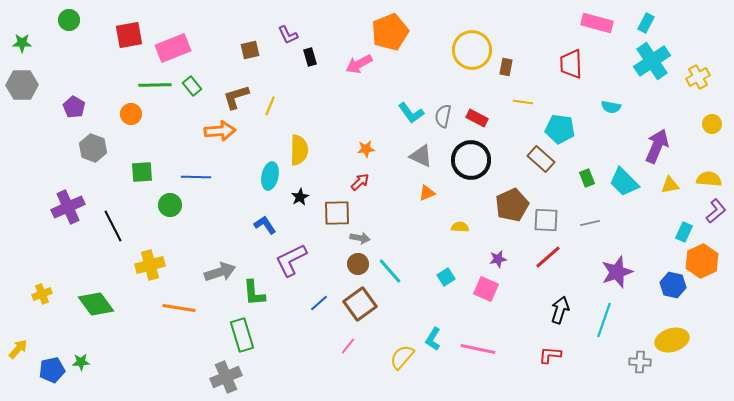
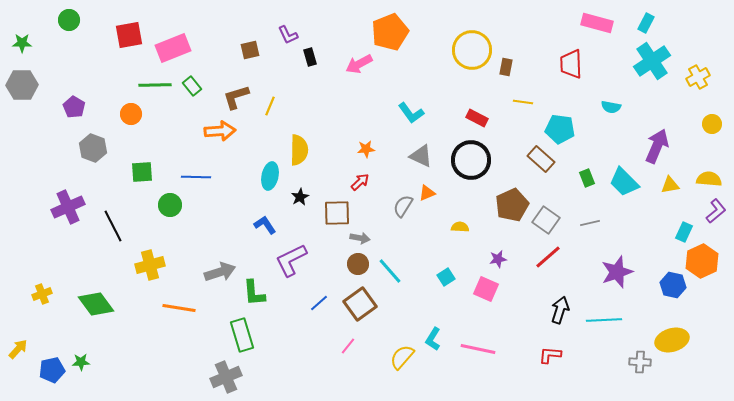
gray semicircle at (443, 116): moved 40 px left, 90 px down; rotated 20 degrees clockwise
gray square at (546, 220): rotated 32 degrees clockwise
cyan line at (604, 320): rotated 68 degrees clockwise
